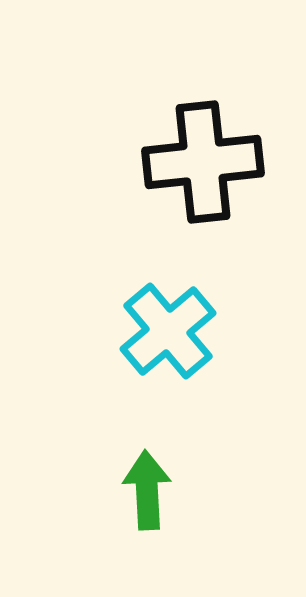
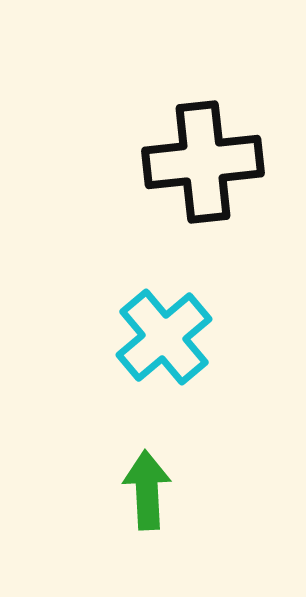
cyan cross: moved 4 px left, 6 px down
